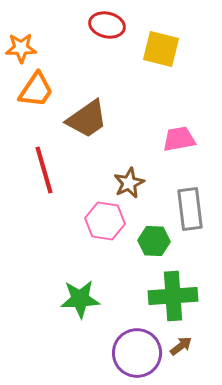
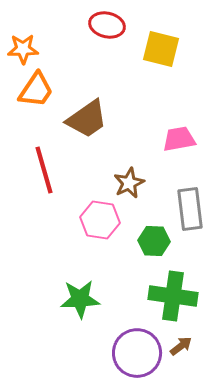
orange star: moved 2 px right, 1 px down
pink hexagon: moved 5 px left, 1 px up
green cross: rotated 12 degrees clockwise
